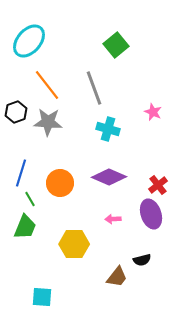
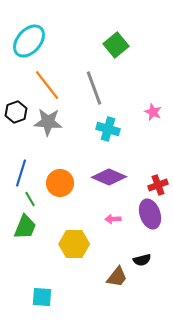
red cross: rotated 18 degrees clockwise
purple ellipse: moved 1 px left
